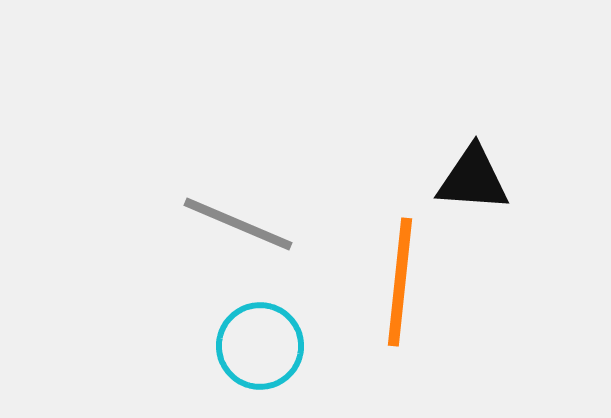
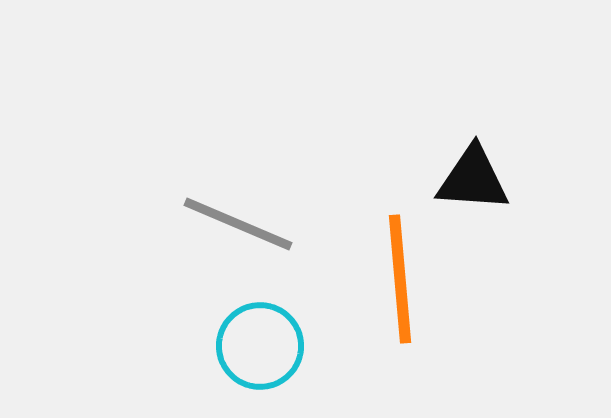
orange line: moved 3 px up; rotated 11 degrees counterclockwise
